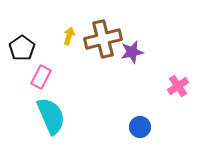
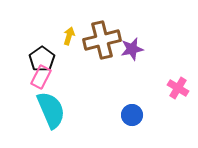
brown cross: moved 1 px left, 1 px down
black pentagon: moved 20 px right, 11 px down
purple star: moved 3 px up
pink cross: moved 2 px down; rotated 25 degrees counterclockwise
cyan semicircle: moved 6 px up
blue circle: moved 8 px left, 12 px up
